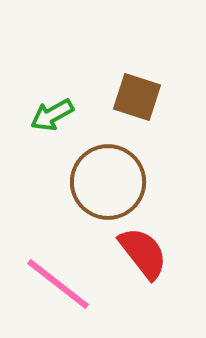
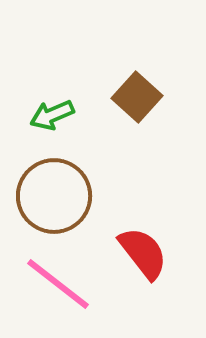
brown square: rotated 24 degrees clockwise
green arrow: rotated 6 degrees clockwise
brown circle: moved 54 px left, 14 px down
